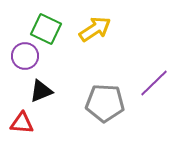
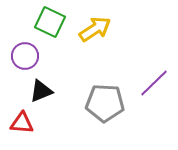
green square: moved 4 px right, 7 px up
